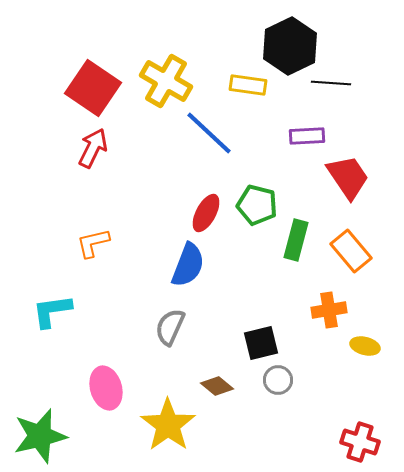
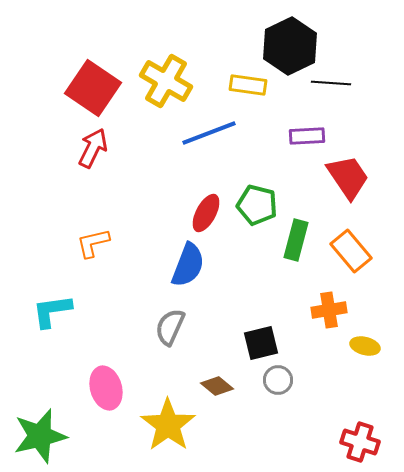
blue line: rotated 64 degrees counterclockwise
